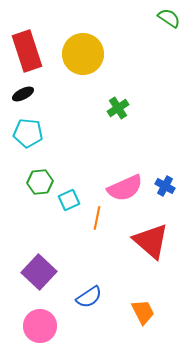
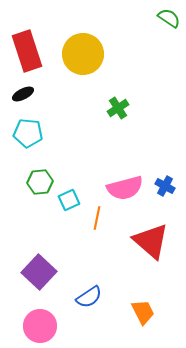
pink semicircle: rotated 9 degrees clockwise
